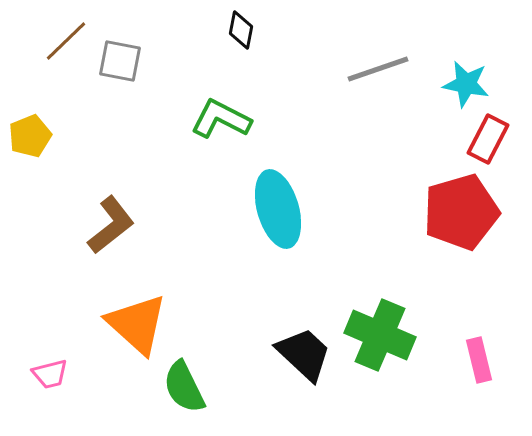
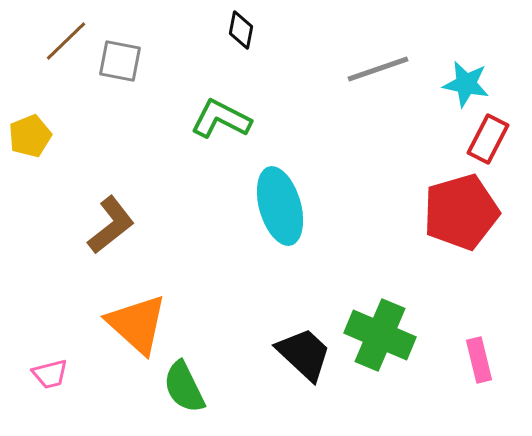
cyan ellipse: moved 2 px right, 3 px up
